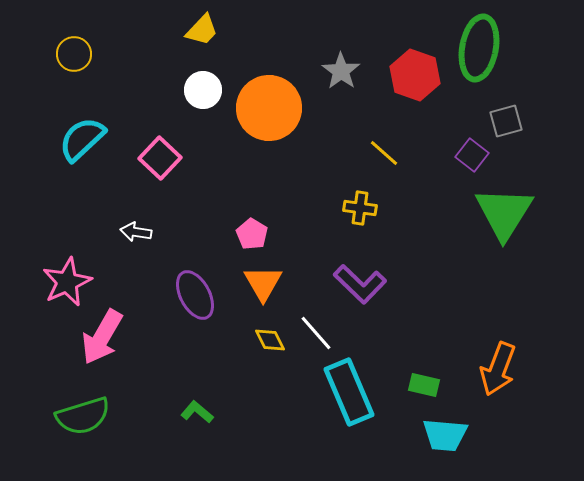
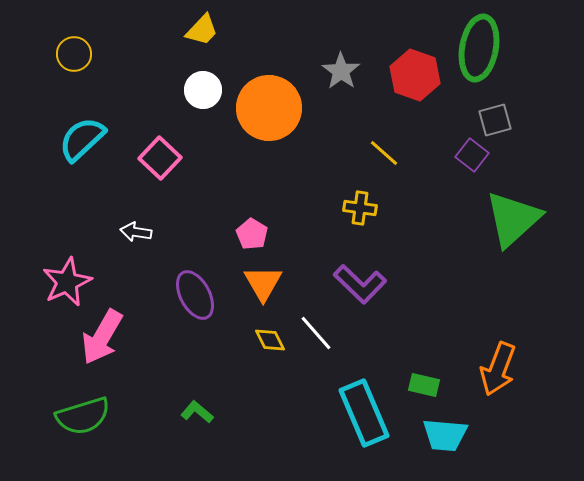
gray square: moved 11 px left, 1 px up
green triangle: moved 9 px right, 6 px down; rotated 16 degrees clockwise
cyan rectangle: moved 15 px right, 21 px down
